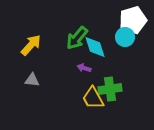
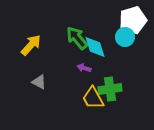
green arrow: rotated 100 degrees clockwise
gray triangle: moved 7 px right, 2 px down; rotated 21 degrees clockwise
